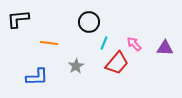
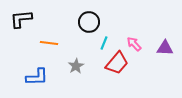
black L-shape: moved 3 px right
